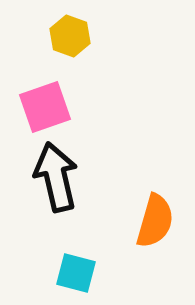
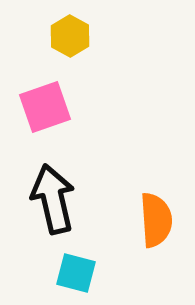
yellow hexagon: rotated 9 degrees clockwise
black arrow: moved 3 px left, 22 px down
orange semicircle: moved 1 px right, 1 px up; rotated 20 degrees counterclockwise
